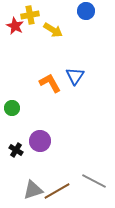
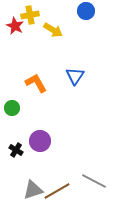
orange L-shape: moved 14 px left
